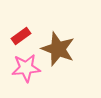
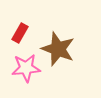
red rectangle: moved 1 px left, 3 px up; rotated 24 degrees counterclockwise
